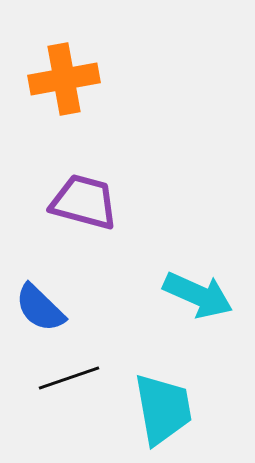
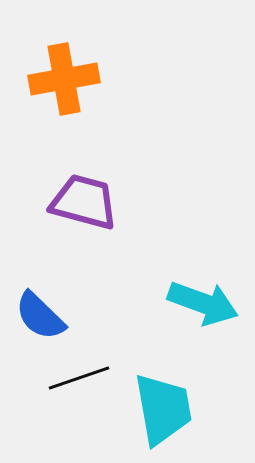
cyan arrow: moved 5 px right, 8 px down; rotated 4 degrees counterclockwise
blue semicircle: moved 8 px down
black line: moved 10 px right
